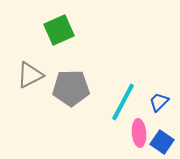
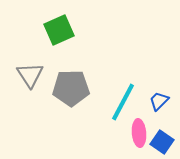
gray triangle: rotated 36 degrees counterclockwise
blue trapezoid: moved 1 px up
